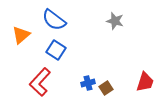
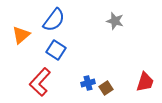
blue semicircle: rotated 90 degrees counterclockwise
